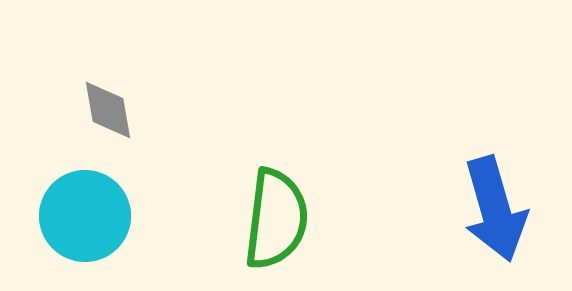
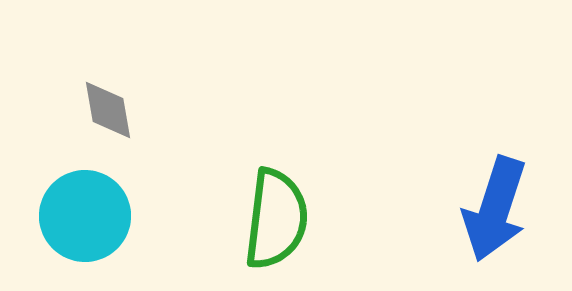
blue arrow: rotated 34 degrees clockwise
